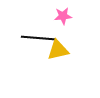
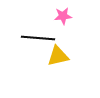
yellow triangle: moved 6 px down
